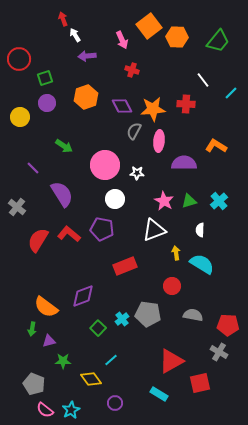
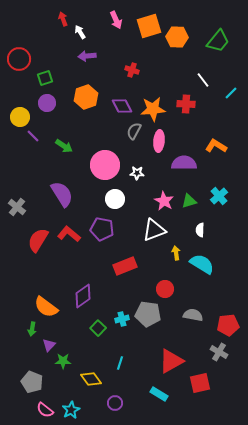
orange square at (149, 26): rotated 20 degrees clockwise
white arrow at (75, 35): moved 5 px right, 3 px up
pink arrow at (122, 40): moved 6 px left, 20 px up
purple line at (33, 168): moved 32 px up
cyan cross at (219, 201): moved 5 px up
red circle at (172, 286): moved 7 px left, 3 px down
purple diamond at (83, 296): rotated 15 degrees counterclockwise
cyan cross at (122, 319): rotated 24 degrees clockwise
red pentagon at (228, 325): rotated 10 degrees counterclockwise
purple triangle at (49, 341): moved 4 px down; rotated 32 degrees counterclockwise
cyan line at (111, 360): moved 9 px right, 3 px down; rotated 32 degrees counterclockwise
gray pentagon at (34, 384): moved 2 px left, 2 px up
